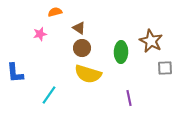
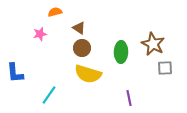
brown star: moved 2 px right, 3 px down
